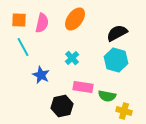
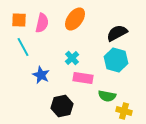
pink rectangle: moved 9 px up
